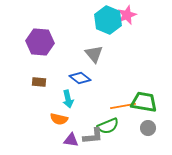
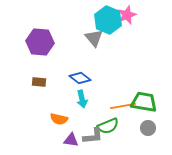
gray triangle: moved 16 px up
cyan arrow: moved 14 px right
